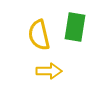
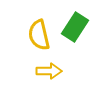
green rectangle: rotated 24 degrees clockwise
